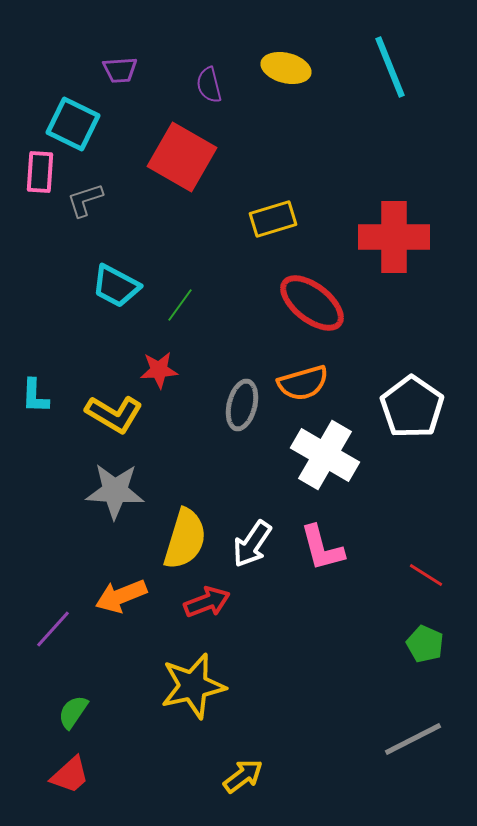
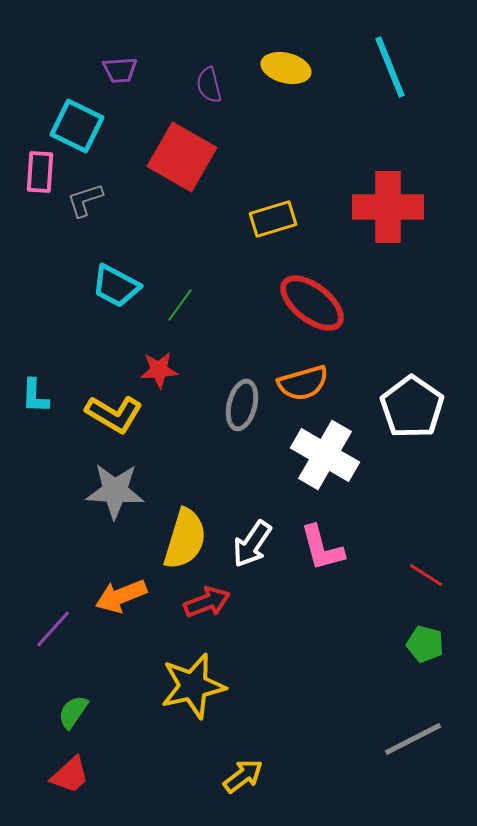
cyan square: moved 4 px right, 2 px down
red cross: moved 6 px left, 30 px up
green pentagon: rotated 9 degrees counterclockwise
